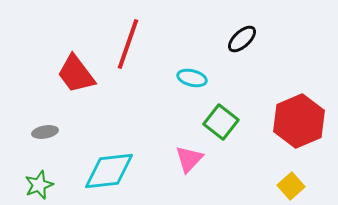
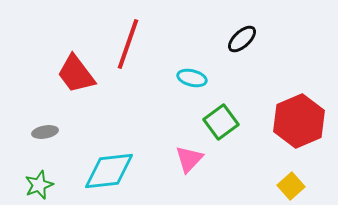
green square: rotated 16 degrees clockwise
